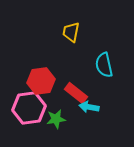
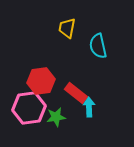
yellow trapezoid: moved 4 px left, 4 px up
cyan semicircle: moved 6 px left, 19 px up
cyan arrow: rotated 78 degrees clockwise
green star: moved 2 px up
